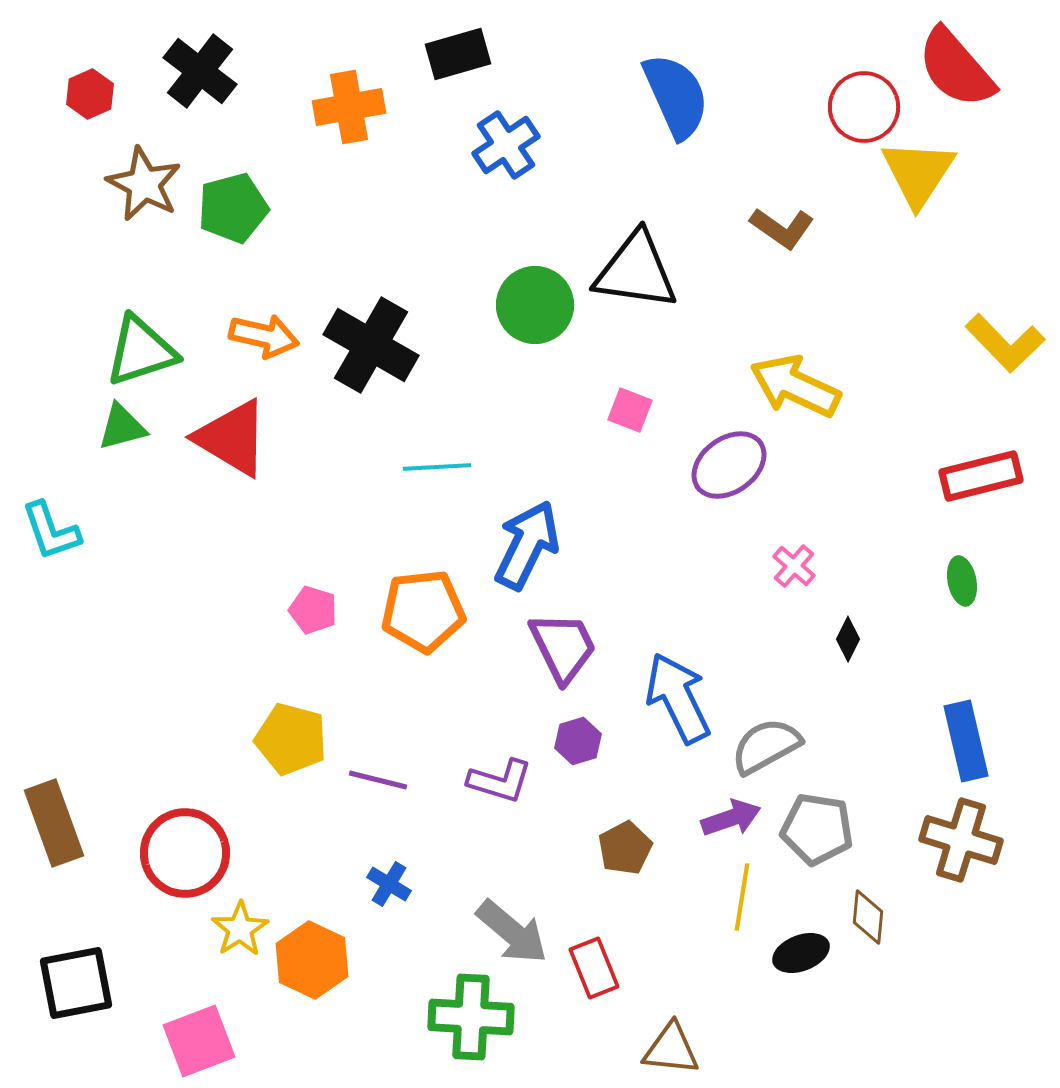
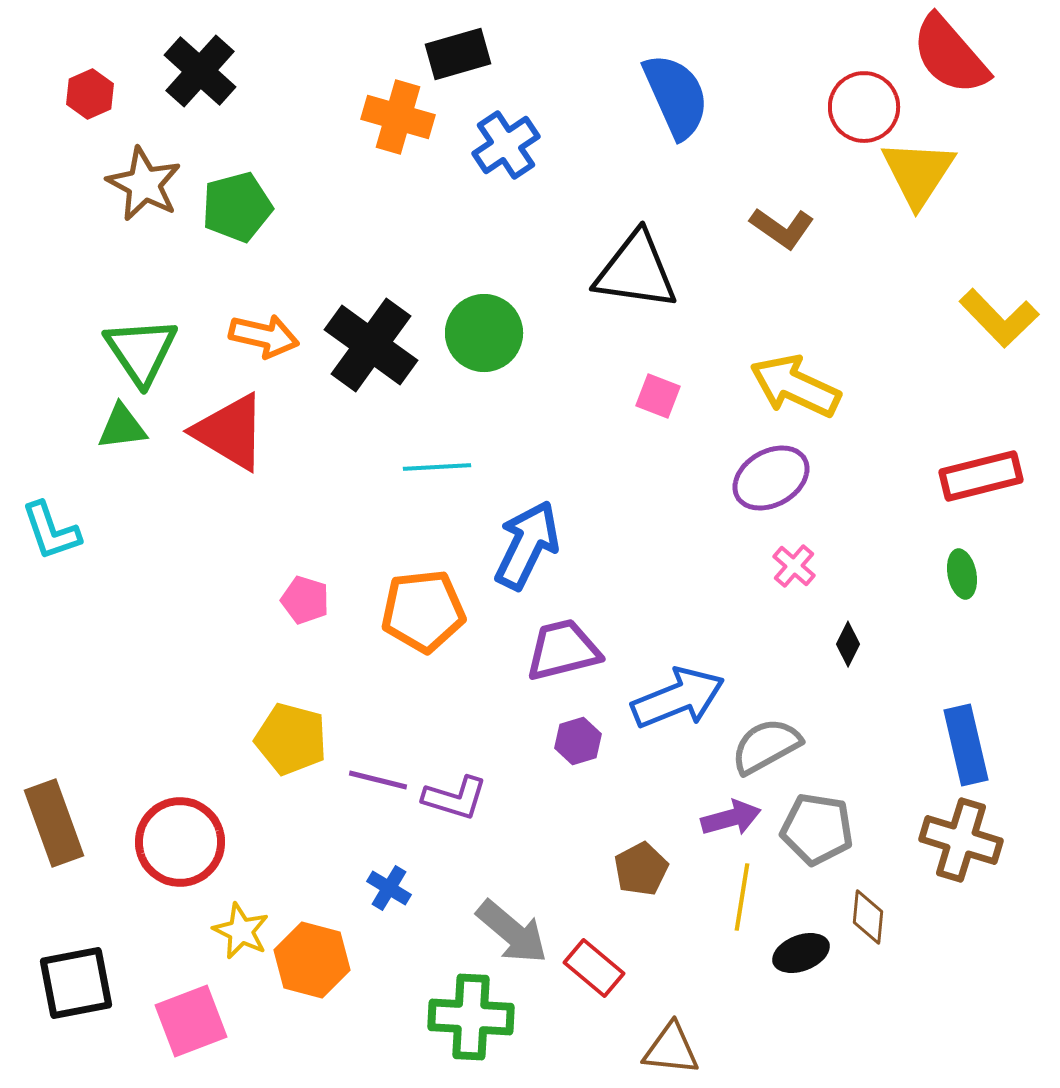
red semicircle at (956, 68): moved 6 px left, 13 px up
black cross at (200, 71): rotated 4 degrees clockwise
orange cross at (349, 107): moved 49 px right, 10 px down; rotated 26 degrees clockwise
green pentagon at (233, 208): moved 4 px right, 1 px up
green circle at (535, 305): moved 51 px left, 28 px down
yellow L-shape at (1005, 343): moved 6 px left, 25 px up
black cross at (371, 345): rotated 6 degrees clockwise
green triangle at (141, 351): rotated 46 degrees counterclockwise
pink square at (630, 410): moved 28 px right, 14 px up
green triangle at (122, 427): rotated 8 degrees clockwise
red triangle at (232, 438): moved 2 px left, 6 px up
purple ellipse at (729, 465): moved 42 px right, 13 px down; rotated 6 degrees clockwise
green ellipse at (962, 581): moved 7 px up
pink pentagon at (313, 610): moved 8 px left, 10 px up
black diamond at (848, 639): moved 5 px down
purple trapezoid at (563, 647): moved 3 px down; rotated 78 degrees counterclockwise
blue arrow at (678, 698): rotated 94 degrees clockwise
blue rectangle at (966, 741): moved 4 px down
purple L-shape at (500, 781): moved 45 px left, 17 px down
purple arrow at (731, 818): rotated 4 degrees clockwise
brown pentagon at (625, 848): moved 16 px right, 21 px down
red circle at (185, 853): moved 5 px left, 11 px up
blue cross at (389, 884): moved 4 px down
yellow star at (240, 929): moved 1 px right, 2 px down; rotated 14 degrees counterclockwise
orange hexagon at (312, 960): rotated 10 degrees counterclockwise
red rectangle at (594, 968): rotated 28 degrees counterclockwise
pink square at (199, 1041): moved 8 px left, 20 px up
